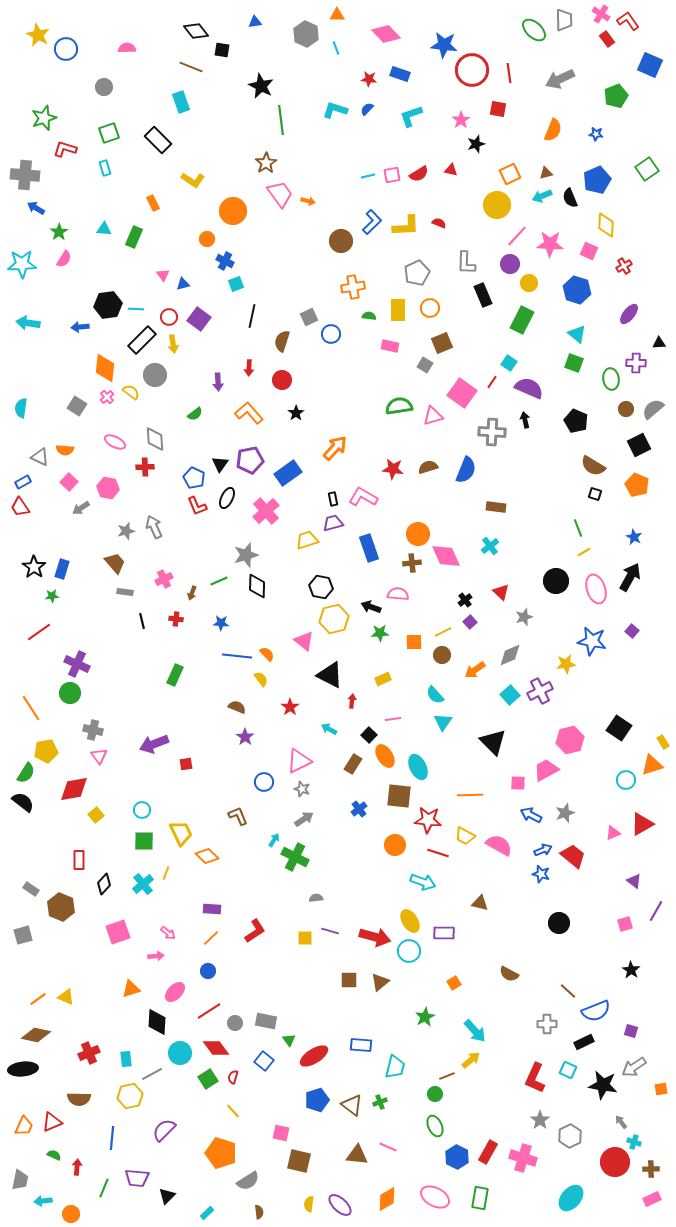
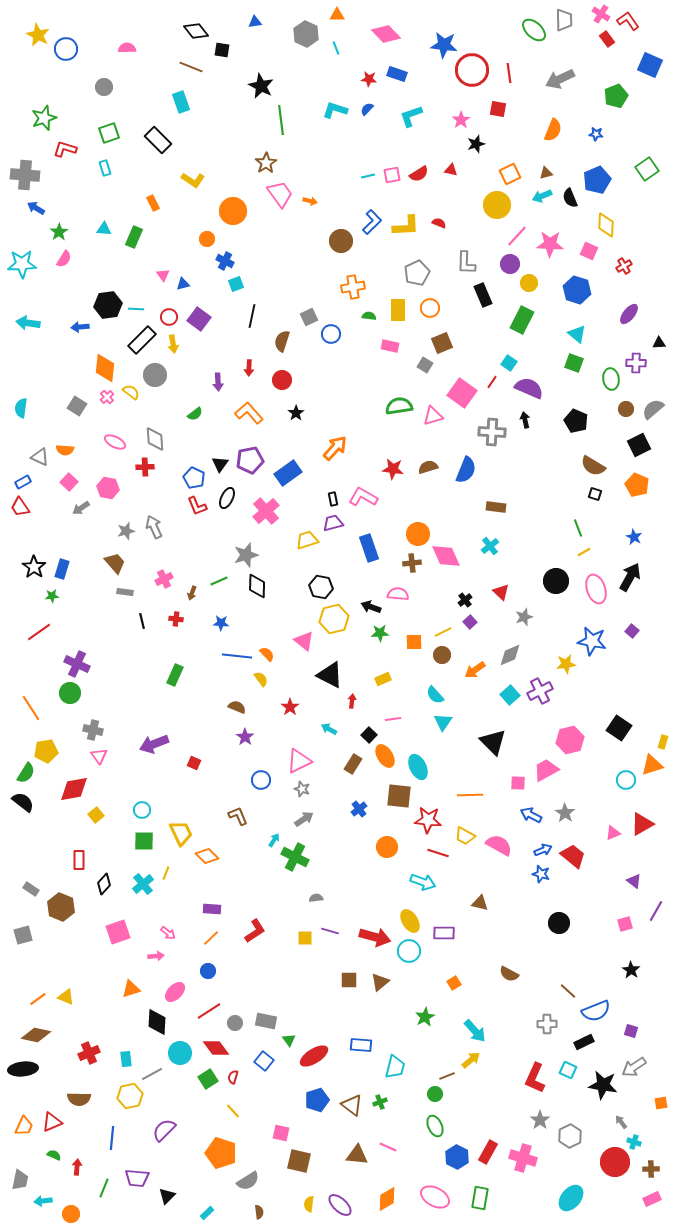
blue rectangle at (400, 74): moved 3 px left
orange arrow at (308, 201): moved 2 px right
yellow rectangle at (663, 742): rotated 48 degrees clockwise
red square at (186, 764): moved 8 px right, 1 px up; rotated 32 degrees clockwise
blue circle at (264, 782): moved 3 px left, 2 px up
gray star at (565, 813): rotated 18 degrees counterclockwise
orange circle at (395, 845): moved 8 px left, 2 px down
orange square at (661, 1089): moved 14 px down
